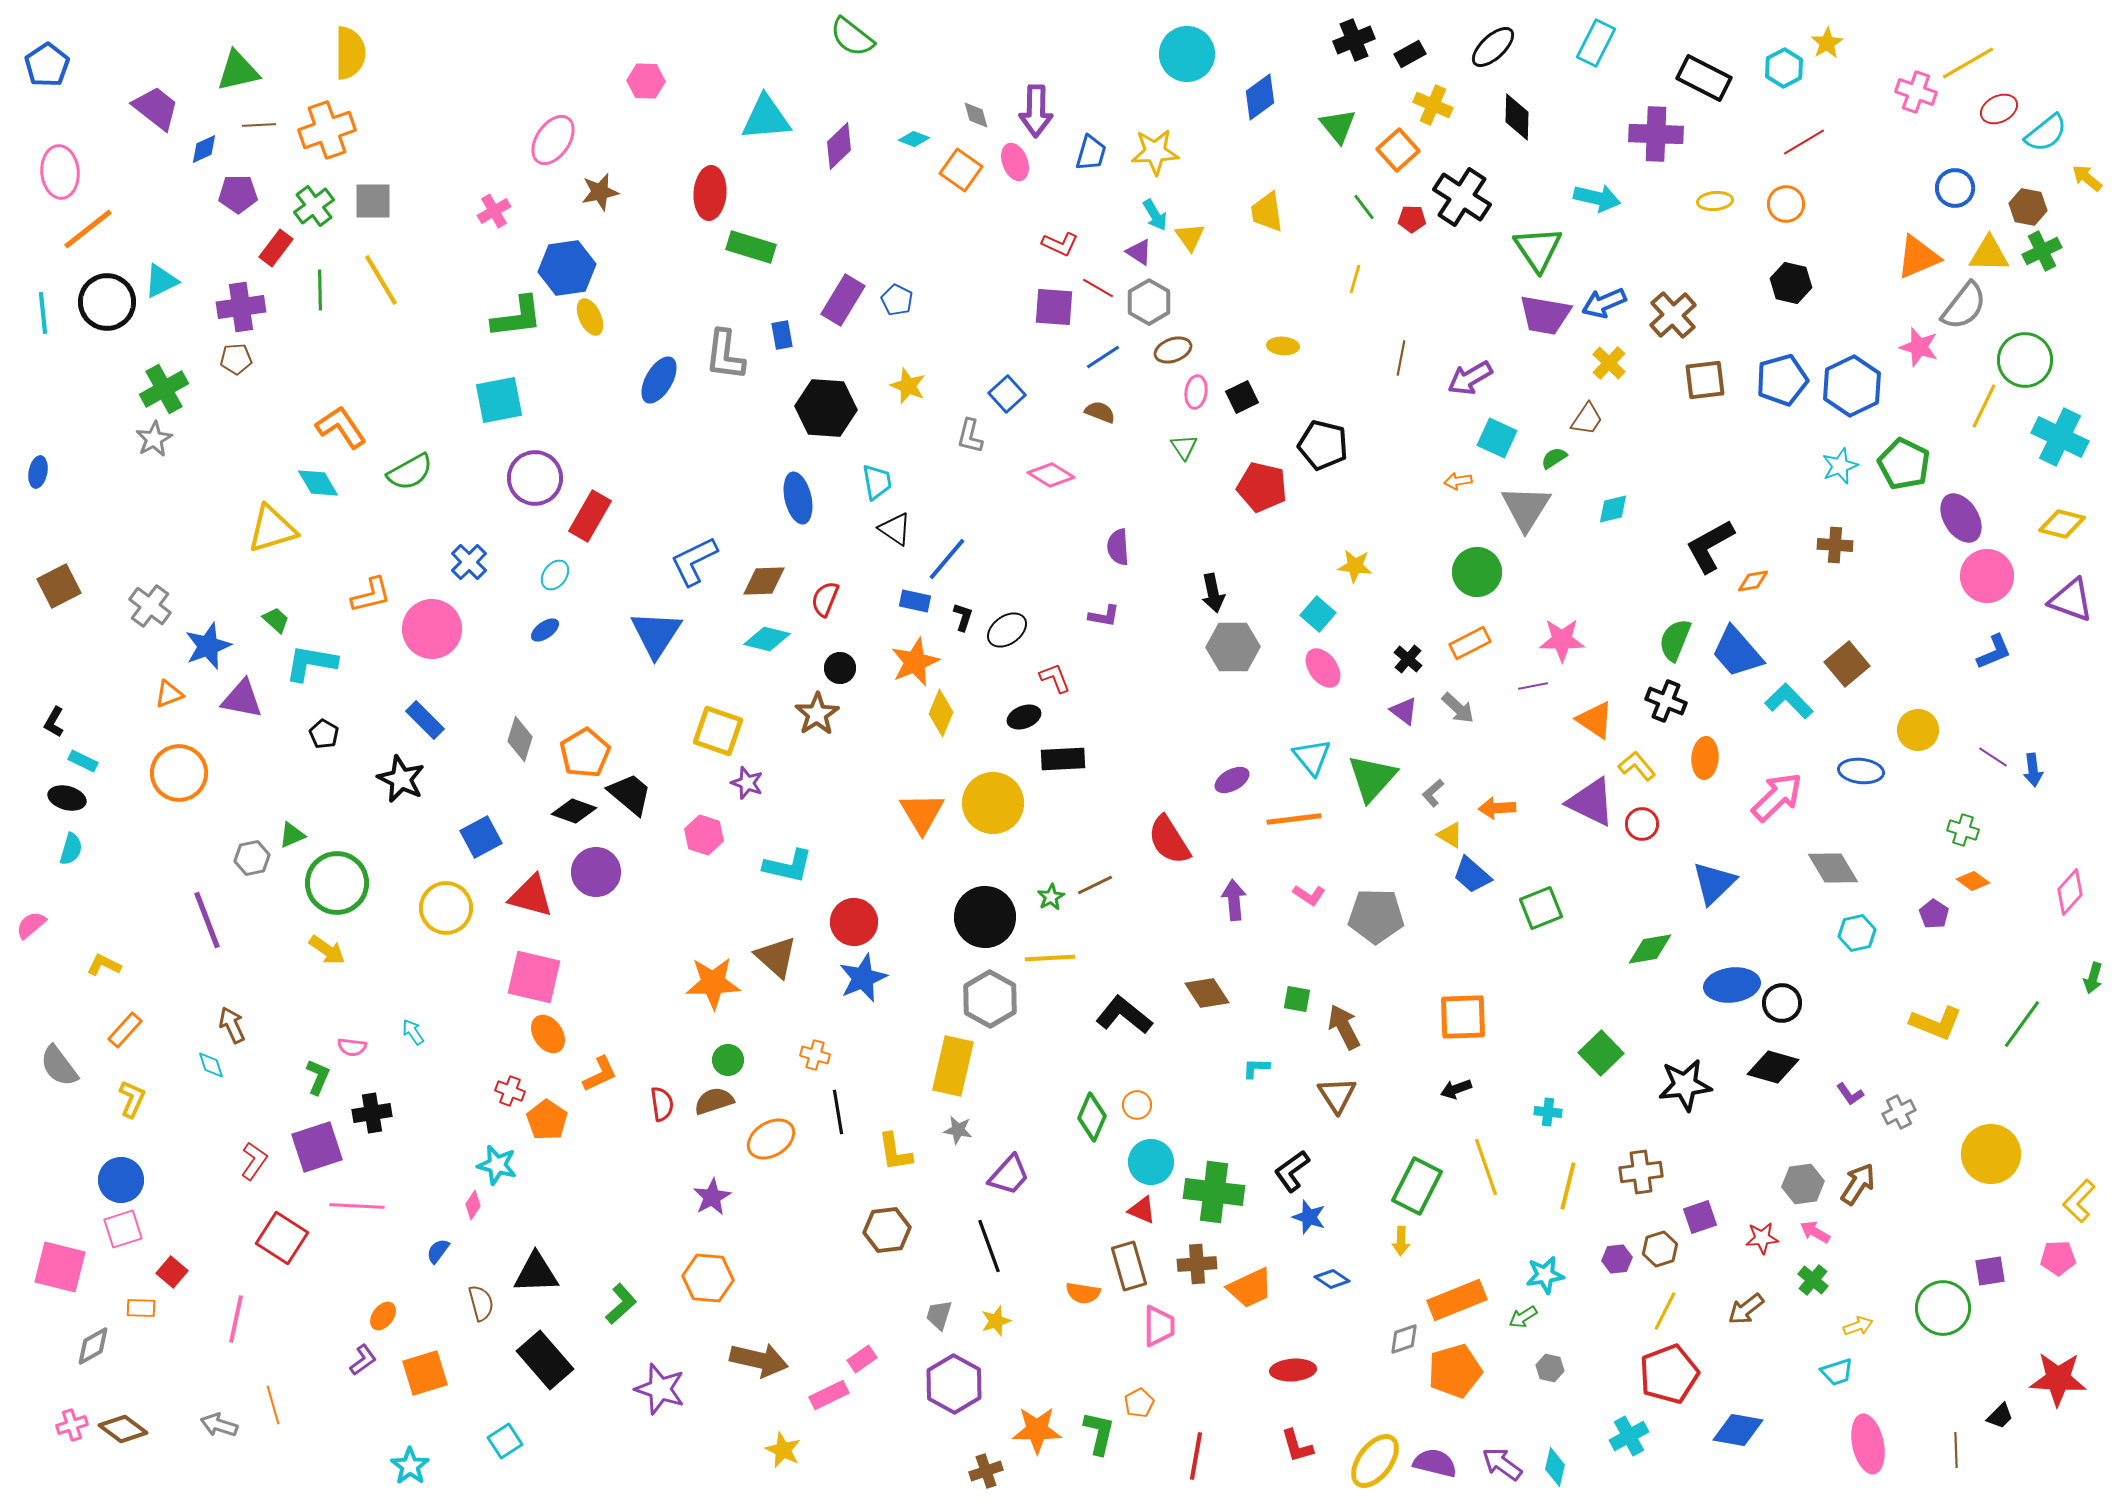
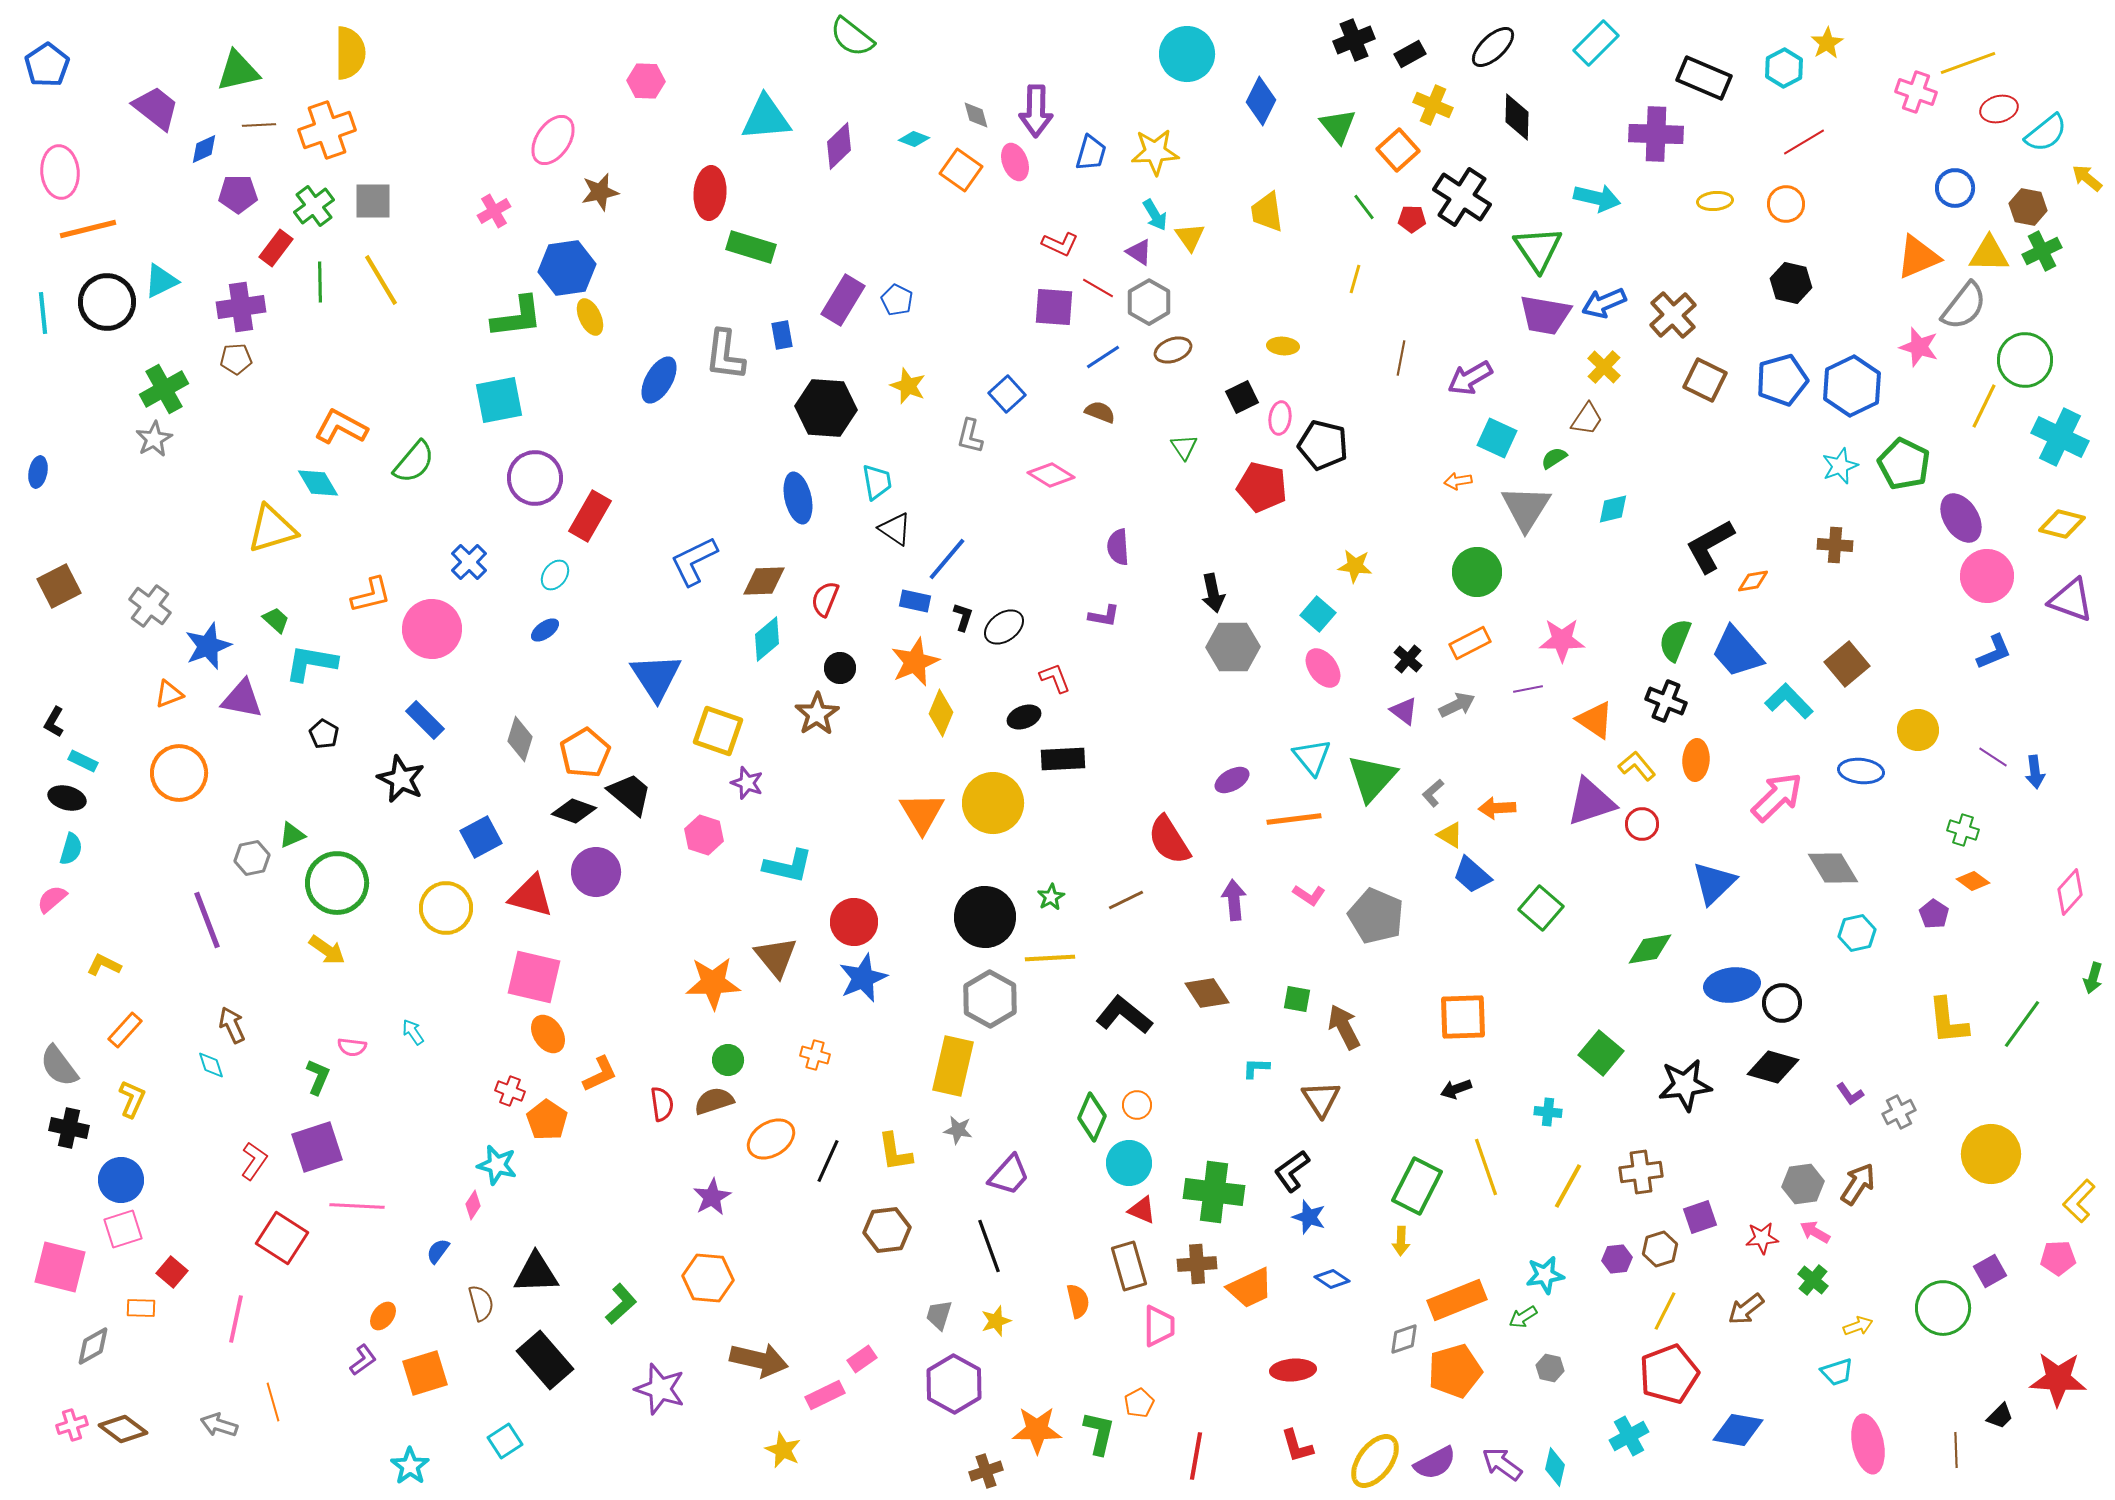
cyan rectangle at (1596, 43): rotated 18 degrees clockwise
yellow line at (1968, 63): rotated 10 degrees clockwise
black rectangle at (1704, 78): rotated 4 degrees counterclockwise
blue diamond at (1260, 97): moved 1 px right, 4 px down; rotated 27 degrees counterclockwise
red ellipse at (1999, 109): rotated 12 degrees clockwise
orange line at (88, 229): rotated 24 degrees clockwise
green line at (320, 290): moved 8 px up
yellow cross at (1609, 363): moved 5 px left, 4 px down
brown square at (1705, 380): rotated 33 degrees clockwise
pink ellipse at (1196, 392): moved 84 px right, 26 px down
orange L-shape at (341, 427): rotated 28 degrees counterclockwise
green semicircle at (410, 472): moved 4 px right, 10 px up; rotated 21 degrees counterclockwise
black ellipse at (1007, 630): moved 3 px left, 3 px up
blue triangle at (656, 634): moved 43 px down; rotated 6 degrees counterclockwise
cyan diamond at (767, 639): rotated 54 degrees counterclockwise
purple line at (1533, 686): moved 5 px left, 3 px down
gray arrow at (1458, 708): moved 1 px left, 3 px up; rotated 69 degrees counterclockwise
orange ellipse at (1705, 758): moved 9 px left, 2 px down
blue arrow at (2033, 770): moved 2 px right, 2 px down
purple triangle at (1591, 802): rotated 44 degrees counterclockwise
brown line at (1095, 885): moved 31 px right, 15 px down
green square at (1541, 908): rotated 27 degrees counterclockwise
gray pentagon at (1376, 916): rotated 22 degrees clockwise
pink semicircle at (31, 925): moved 21 px right, 26 px up
brown triangle at (776, 957): rotated 9 degrees clockwise
yellow L-shape at (1936, 1023): moved 12 px right, 2 px up; rotated 62 degrees clockwise
green square at (1601, 1053): rotated 6 degrees counterclockwise
brown triangle at (1337, 1095): moved 16 px left, 4 px down
black line at (838, 1112): moved 10 px left, 49 px down; rotated 33 degrees clockwise
black cross at (372, 1113): moved 303 px left, 15 px down; rotated 21 degrees clockwise
cyan circle at (1151, 1162): moved 22 px left, 1 px down
yellow line at (1568, 1186): rotated 15 degrees clockwise
purple square at (1990, 1271): rotated 20 degrees counterclockwise
orange semicircle at (1083, 1293): moved 5 px left, 8 px down; rotated 112 degrees counterclockwise
pink rectangle at (829, 1395): moved 4 px left
orange line at (273, 1405): moved 3 px up
purple semicircle at (1435, 1463): rotated 138 degrees clockwise
